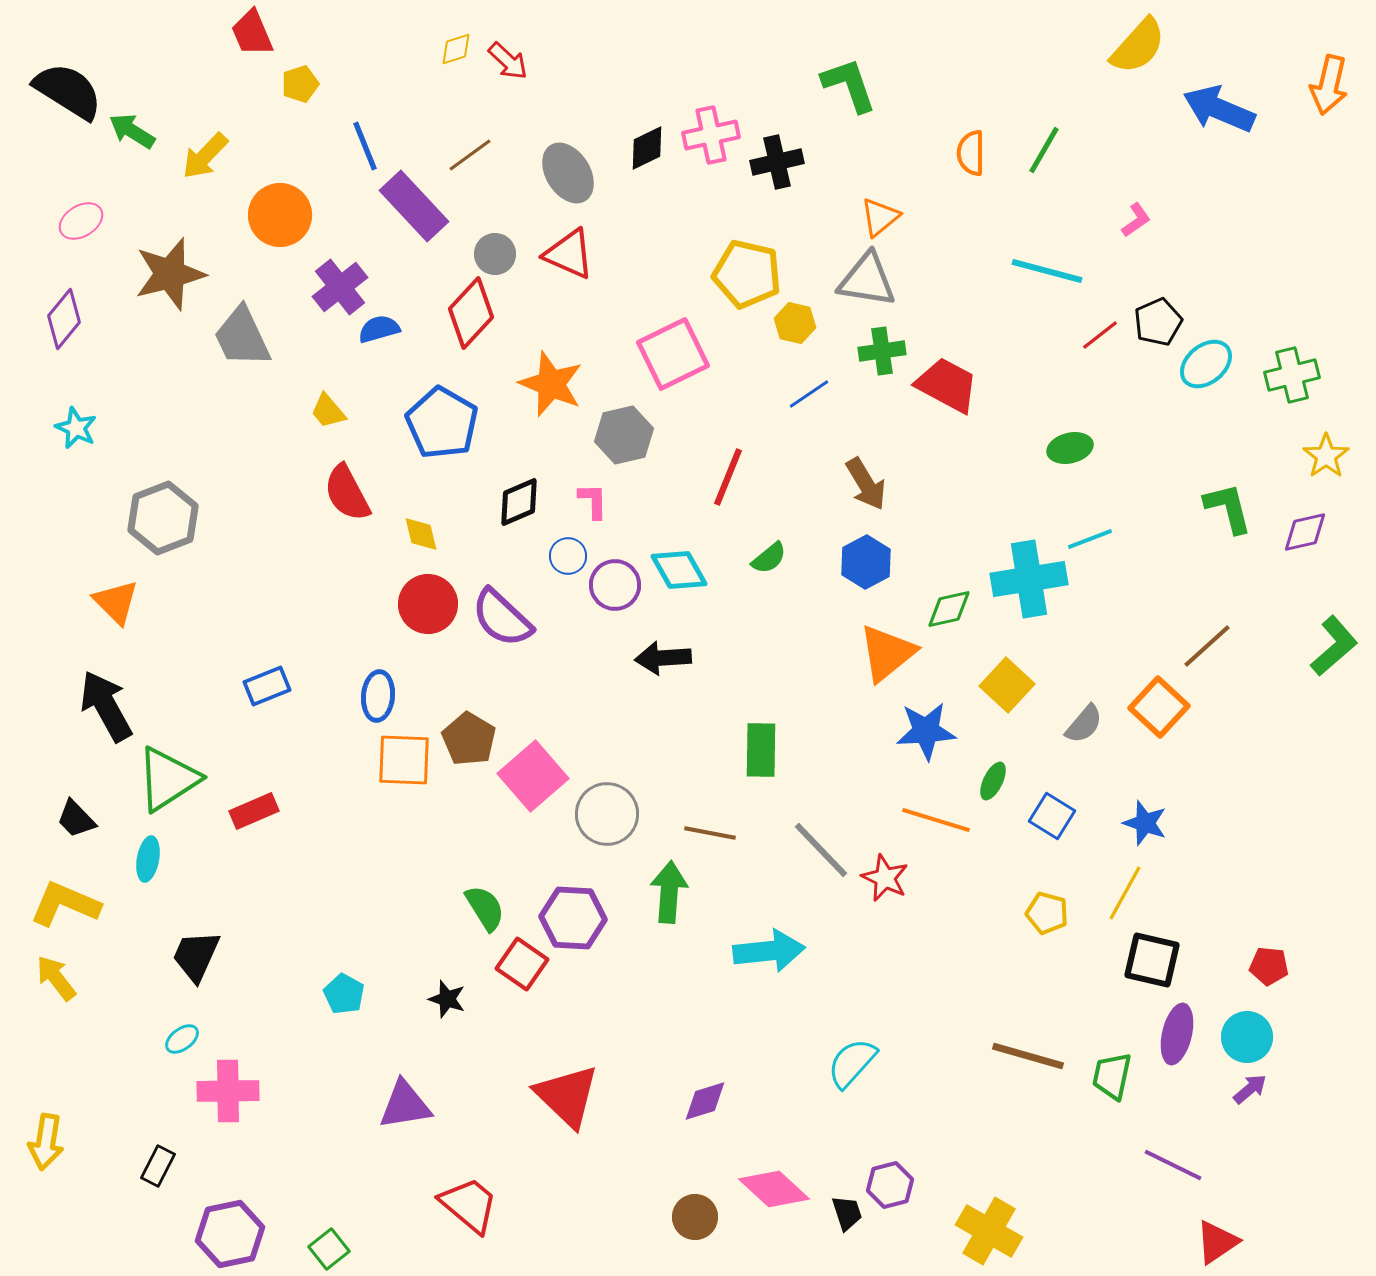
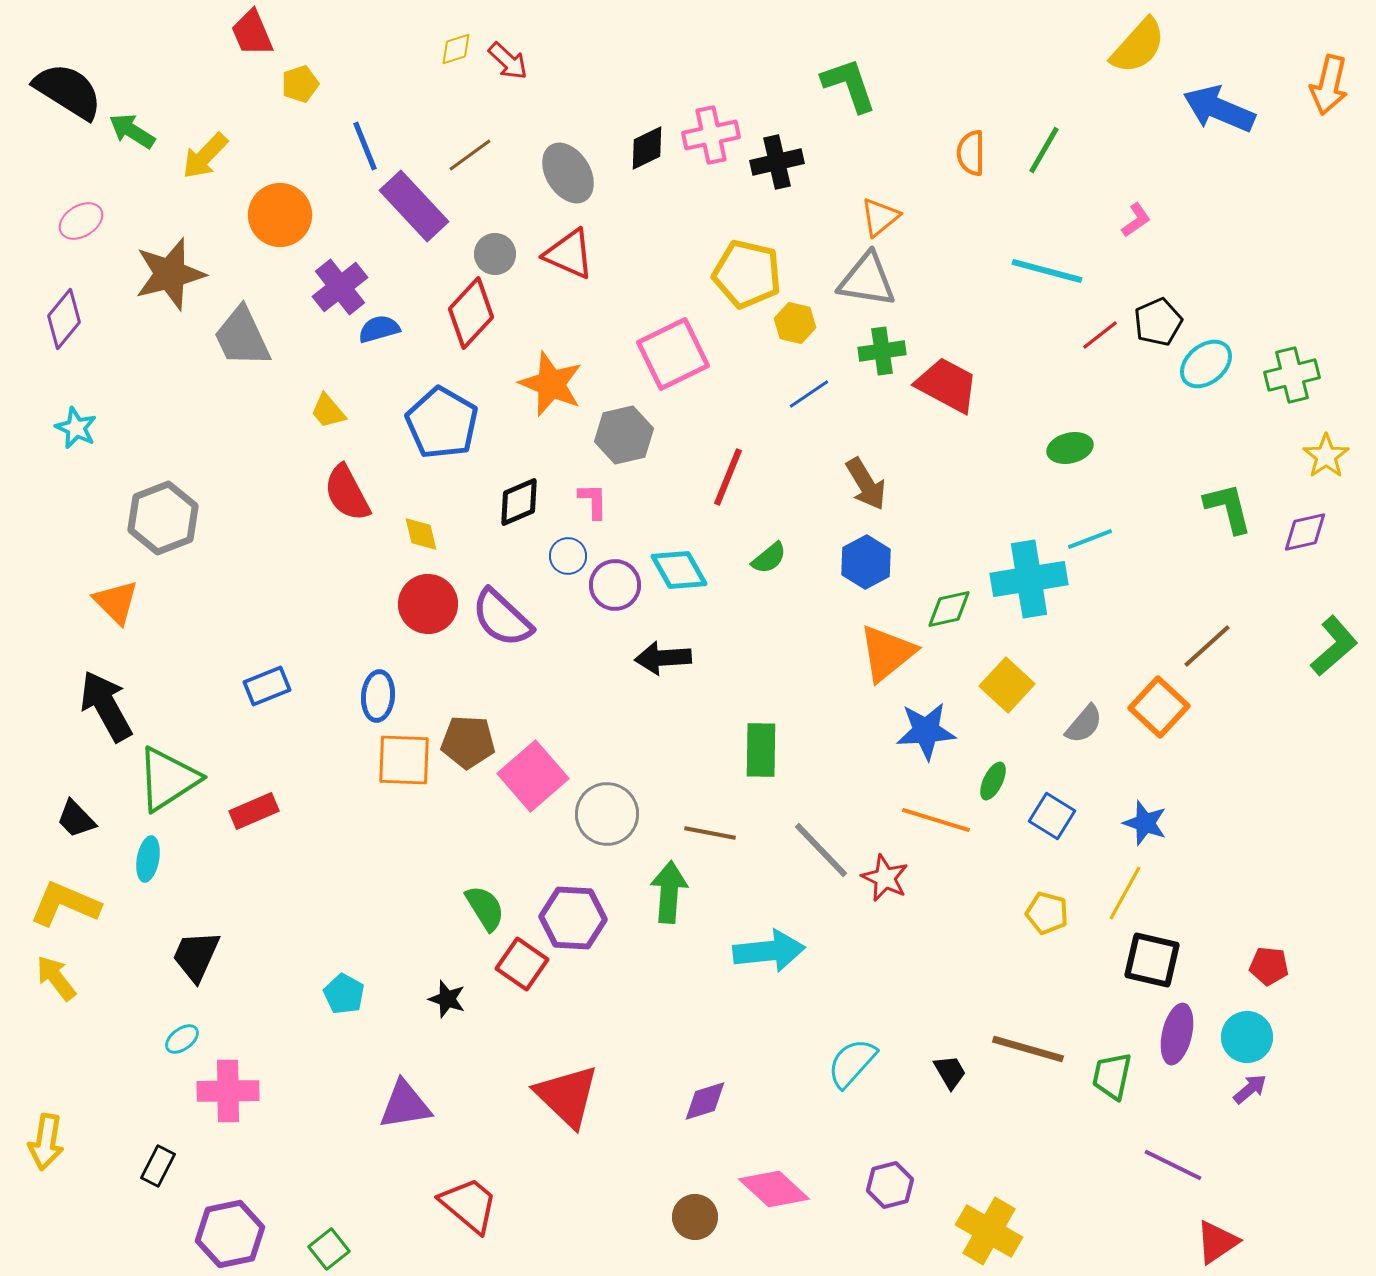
brown pentagon at (469, 739): moved 1 px left, 3 px down; rotated 28 degrees counterclockwise
brown line at (1028, 1056): moved 7 px up
black trapezoid at (847, 1213): moved 103 px right, 141 px up; rotated 12 degrees counterclockwise
